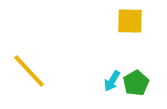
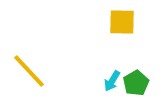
yellow square: moved 8 px left, 1 px down
